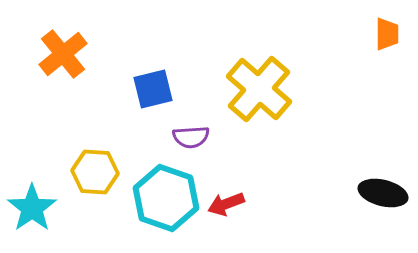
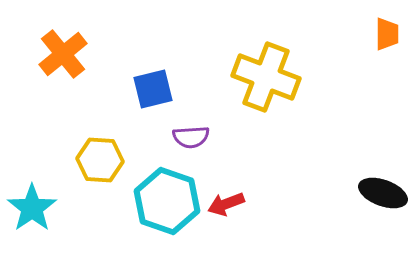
yellow cross: moved 7 px right, 12 px up; rotated 20 degrees counterclockwise
yellow hexagon: moved 5 px right, 12 px up
black ellipse: rotated 6 degrees clockwise
cyan hexagon: moved 1 px right, 3 px down
